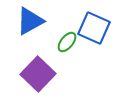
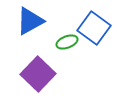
blue square: rotated 12 degrees clockwise
green ellipse: rotated 30 degrees clockwise
